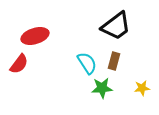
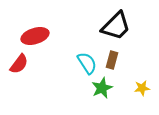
black trapezoid: rotated 8 degrees counterclockwise
brown rectangle: moved 2 px left, 1 px up
green star: rotated 20 degrees counterclockwise
